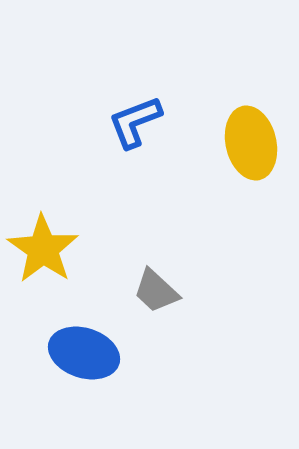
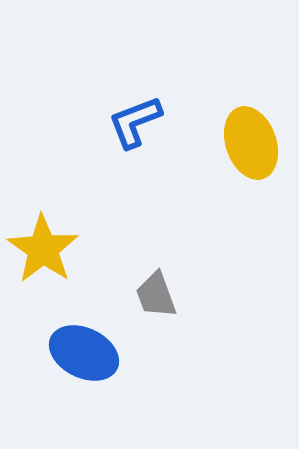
yellow ellipse: rotated 6 degrees counterclockwise
gray trapezoid: moved 4 px down; rotated 27 degrees clockwise
blue ellipse: rotated 8 degrees clockwise
